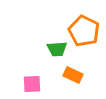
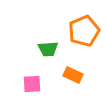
orange pentagon: rotated 24 degrees clockwise
green trapezoid: moved 9 px left
